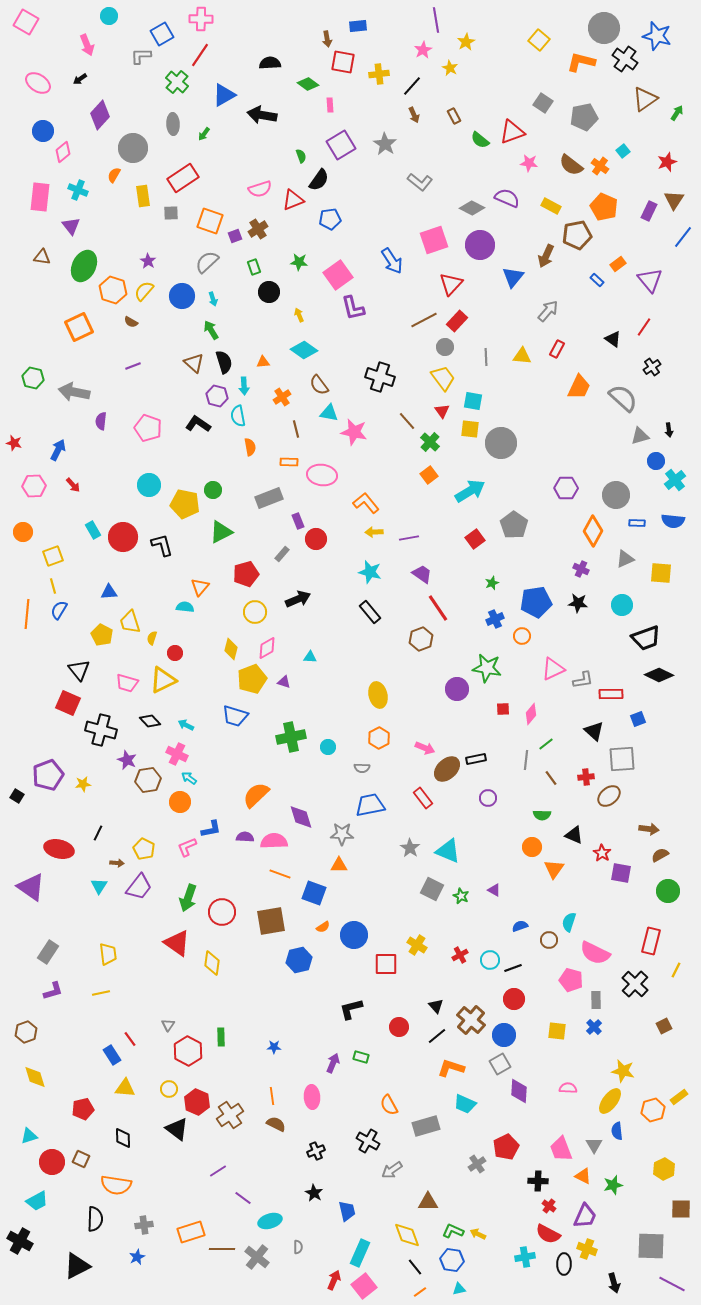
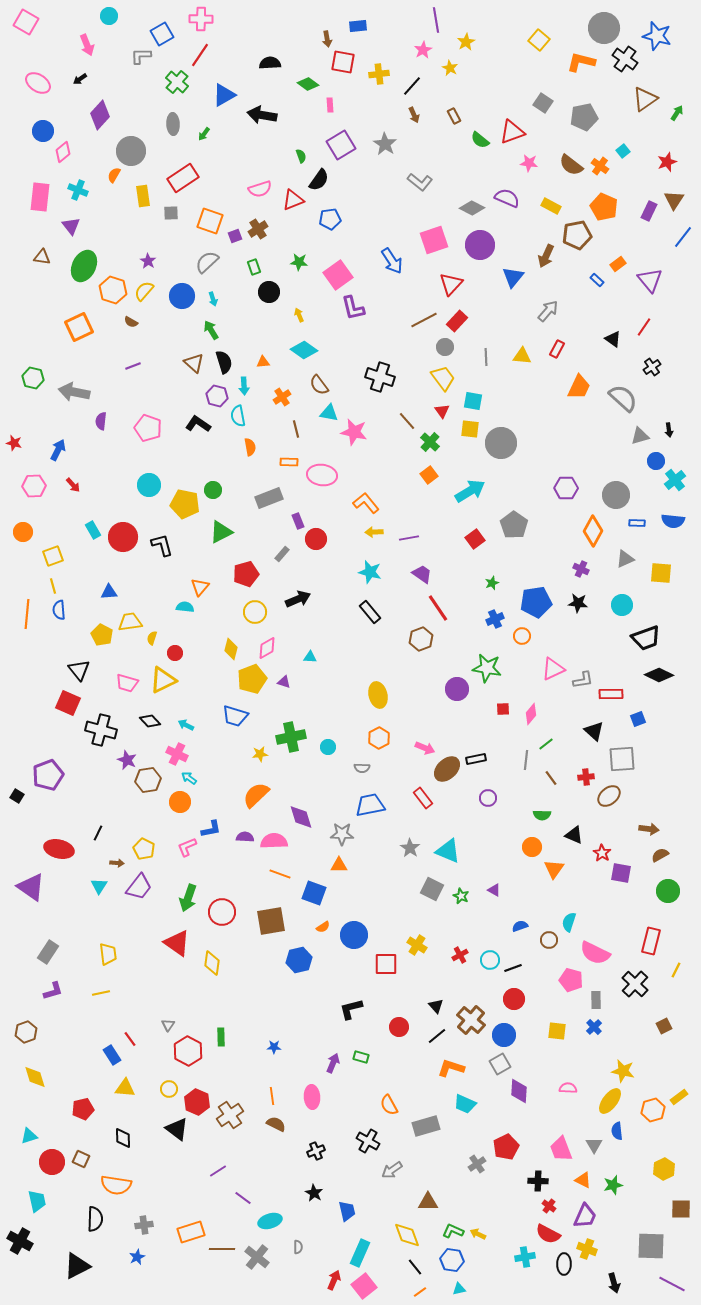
gray circle at (133, 148): moved 2 px left, 3 px down
blue semicircle at (59, 610): rotated 36 degrees counterclockwise
yellow trapezoid at (130, 622): rotated 100 degrees clockwise
yellow star at (83, 784): moved 177 px right, 30 px up
orange triangle at (583, 1176): moved 4 px down
cyan trapezoid at (37, 1201): rotated 75 degrees counterclockwise
